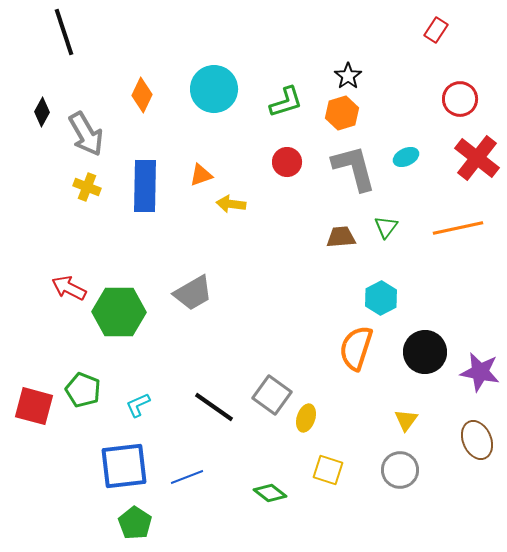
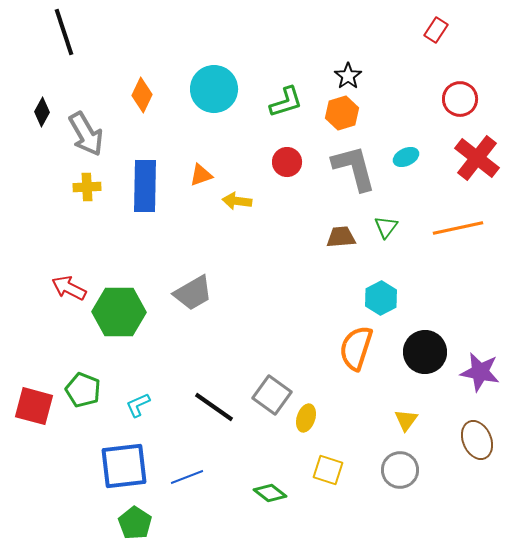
yellow cross at (87, 187): rotated 24 degrees counterclockwise
yellow arrow at (231, 204): moved 6 px right, 3 px up
